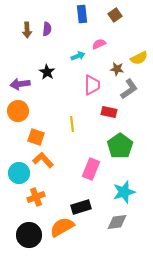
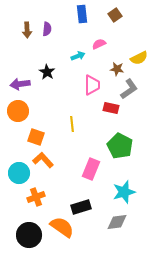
red rectangle: moved 2 px right, 4 px up
green pentagon: rotated 10 degrees counterclockwise
orange semicircle: rotated 65 degrees clockwise
